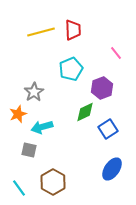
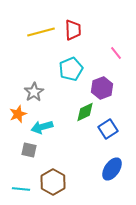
cyan line: moved 2 px right, 1 px down; rotated 48 degrees counterclockwise
